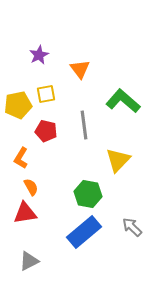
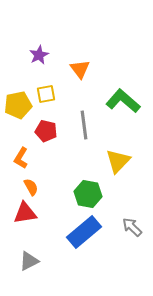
yellow triangle: moved 1 px down
